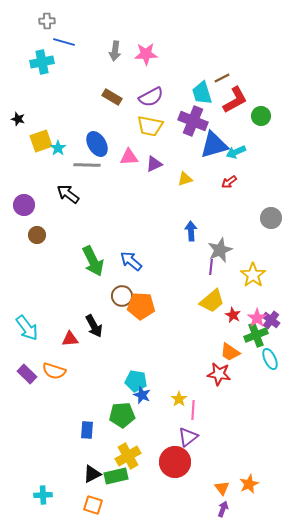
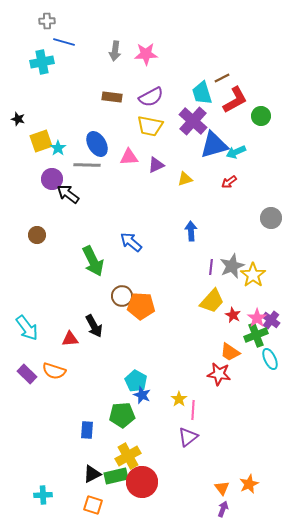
brown rectangle at (112, 97): rotated 24 degrees counterclockwise
purple cross at (193, 121): rotated 20 degrees clockwise
purple triangle at (154, 164): moved 2 px right, 1 px down
purple circle at (24, 205): moved 28 px right, 26 px up
gray star at (220, 250): moved 12 px right, 16 px down
blue arrow at (131, 261): moved 19 px up
yellow trapezoid at (212, 301): rotated 8 degrees counterclockwise
cyan pentagon at (136, 381): rotated 20 degrees clockwise
red circle at (175, 462): moved 33 px left, 20 px down
